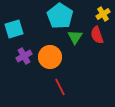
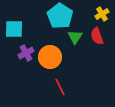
yellow cross: moved 1 px left
cyan square: rotated 18 degrees clockwise
red semicircle: moved 1 px down
purple cross: moved 2 px right, 3 px up
